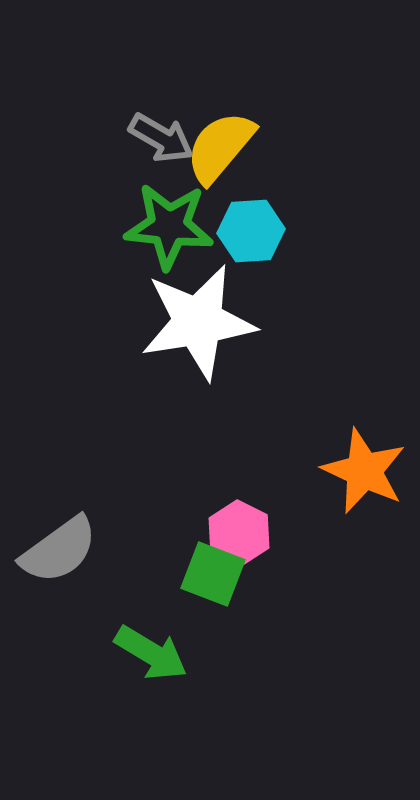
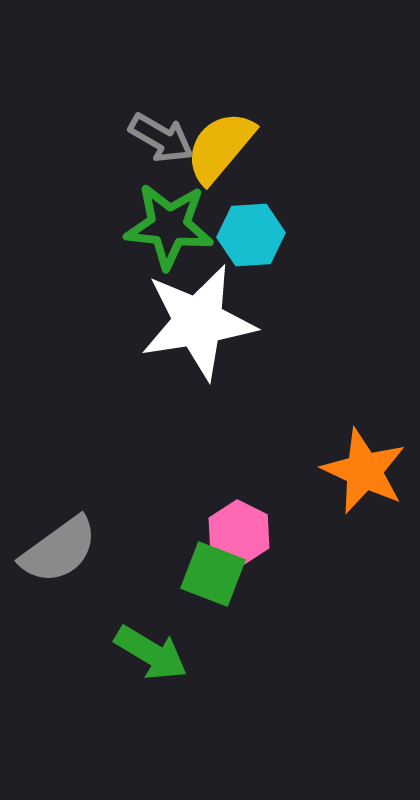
cyan hexagon: moved 4 px down
